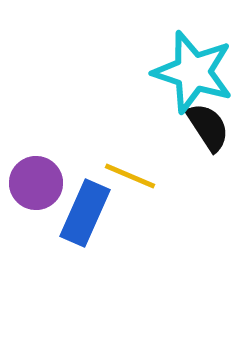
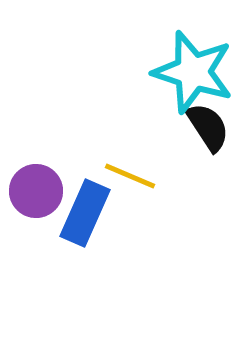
purple circle: moved 8 px down
